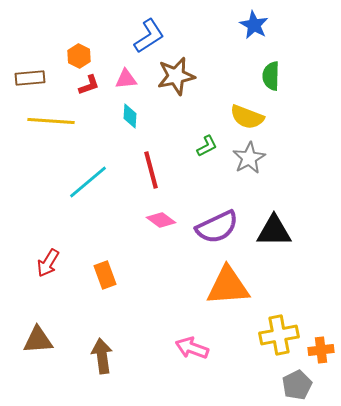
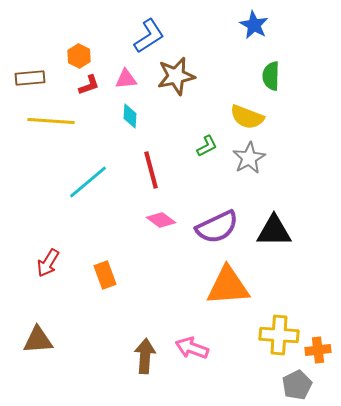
yellow cross: rotated 15 degrees clockwise
orange cross: moved 3 px left
brown arrow: moved 43 px right; rotated 12 degrees clockwise
